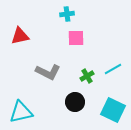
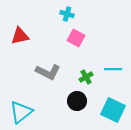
cyan cross: rotated 24 degrees clockwise
pink square: rotated 30 degrees clockwise
cyan line: rotated 30 degrees clockwise
green cross: moved 1 px left, 1 px down
black circle: moved 2 px right, 1 px up
cyan triangle: rotated 25 degrees counterclockwise
